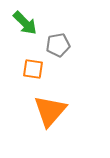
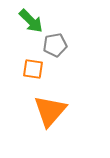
green arrow: moved 6 px right, 2 px up
gray pentagon: moved 3 px left
